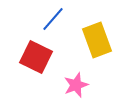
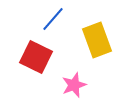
pink star: moved 2 px left
